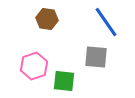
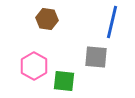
blue line: moved 6 px right; rotated 48 degrees clockwise
pink hexagon: rotated 12 degrees counterclockwise
